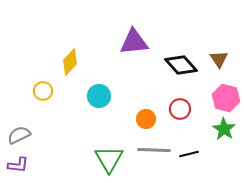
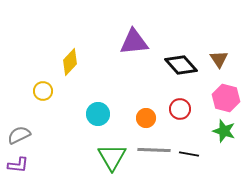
cyan circle: moved 1 px left, 18 px down
orange circle: moved 1 px up
green star: moved 2 px down; rotated 15 degrees counterclockwise
black line: rotated 24 degrees clockwise
green triangle: moved 3 px right, 2 px up
